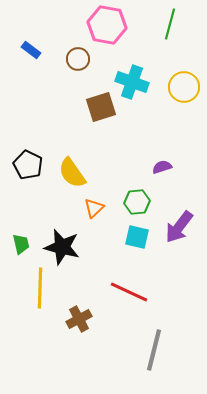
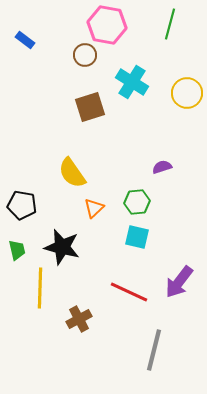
blue rectangle: moved 6 px left, 10 px up
brown circle: moved 7 px right, 4 px up
cyan cross: rotated 12 degrees clockwise
yellow circle: moved 3 px right, 6 px down
brown square: moved 11 px left
black pentagon: moved 6 px left, 40 px down; rotated 16 degrees counterclockwise
purple arrow: moved 55 px down
green trapezoid: moved 4 px left, 6 px down
